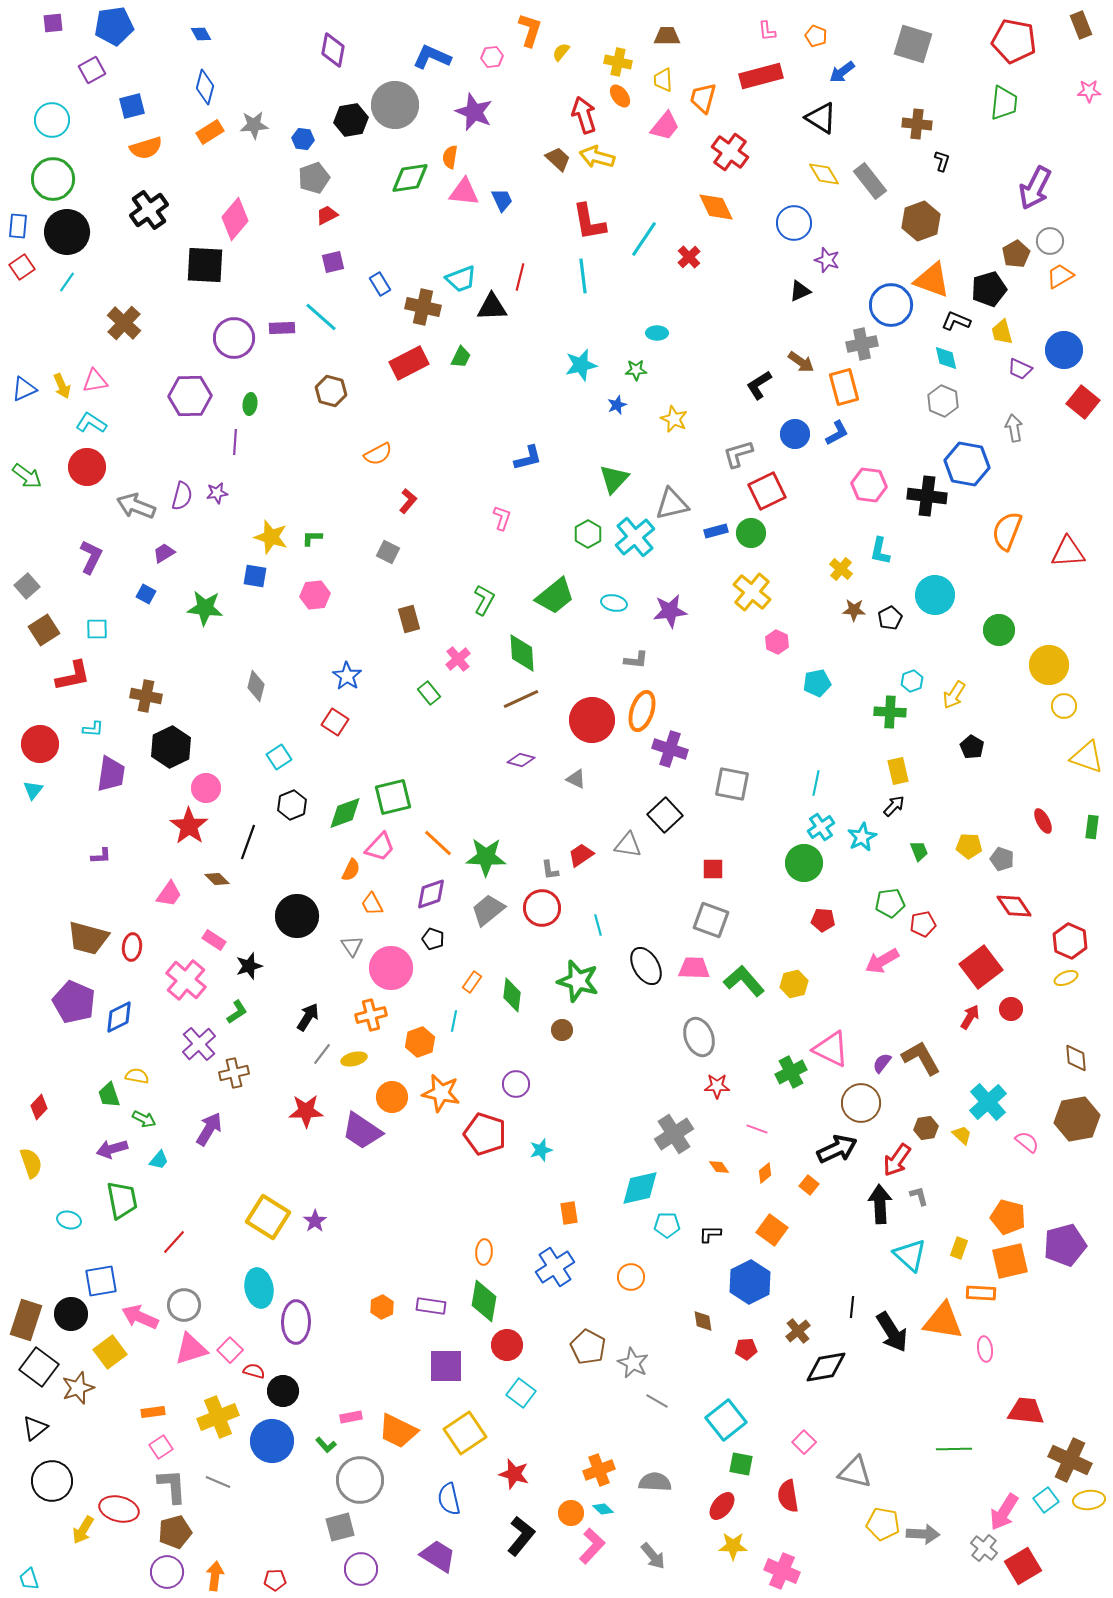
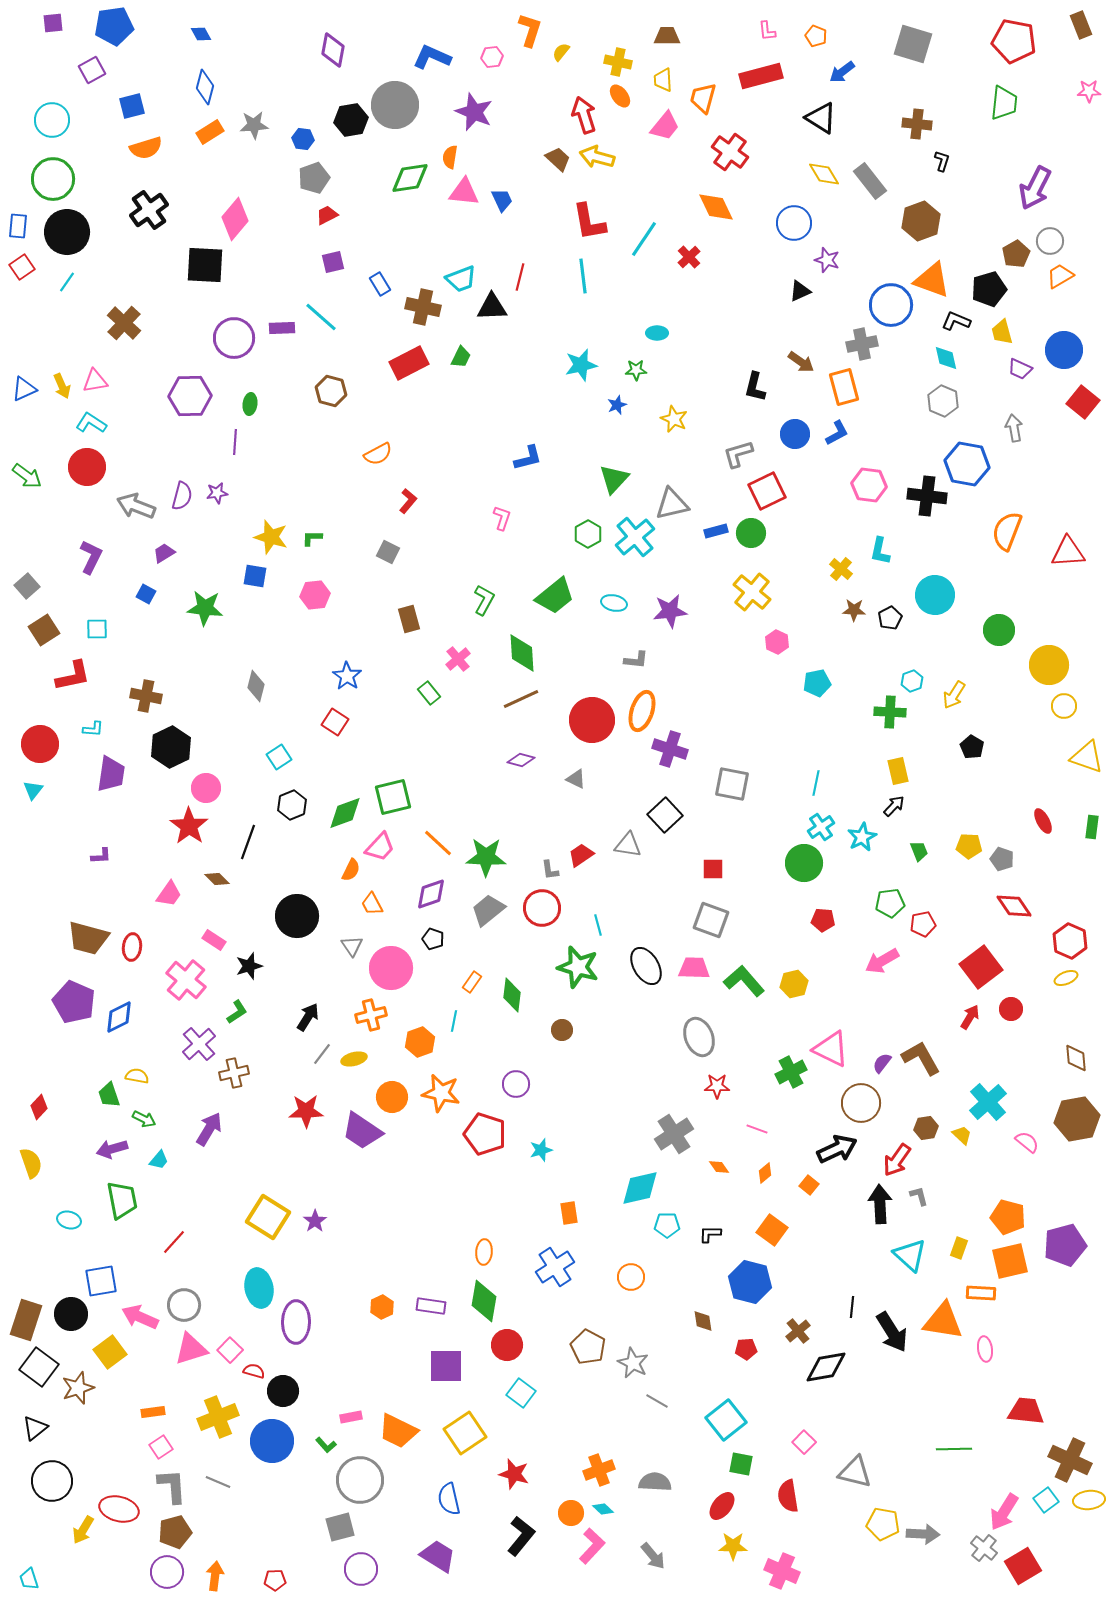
black L-shape at (759, 385): moved 4 px left, 2 px down; rotated 44 degrees counterclockwise
green star at (578, 981): moved 14 px up
blue hexagon at (750, 1282): rotated 18 degrees counterclockwise
